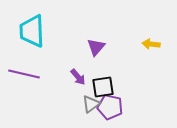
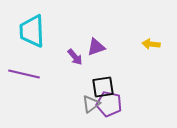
purple triangle: rotated 30 degrees clockwise
purple arrow: moved 3 px left, 20 px up
purple pentagon: moved 1 px left, 3 px up
